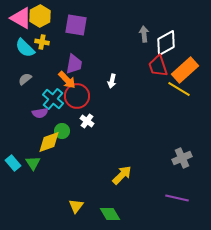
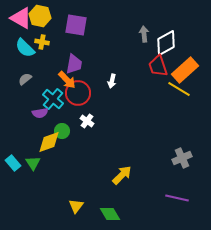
yellow hexagon: rotated 20 degrees counterclockwise
red circle: moved 1 px right, 3 px up
